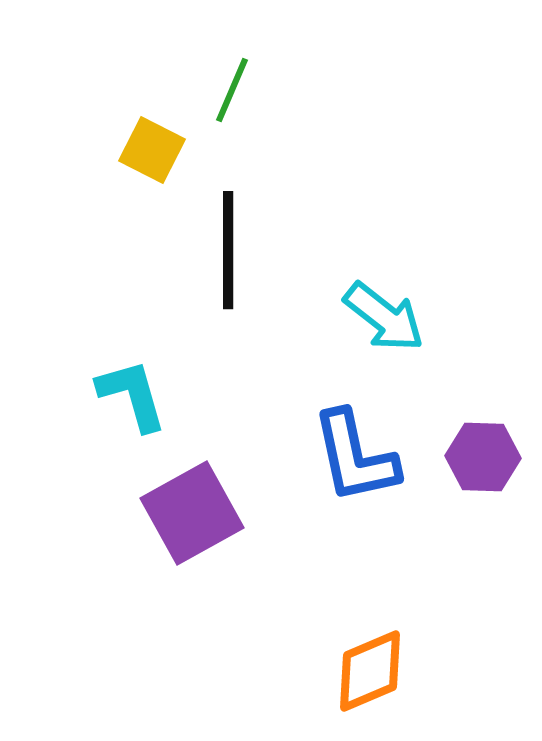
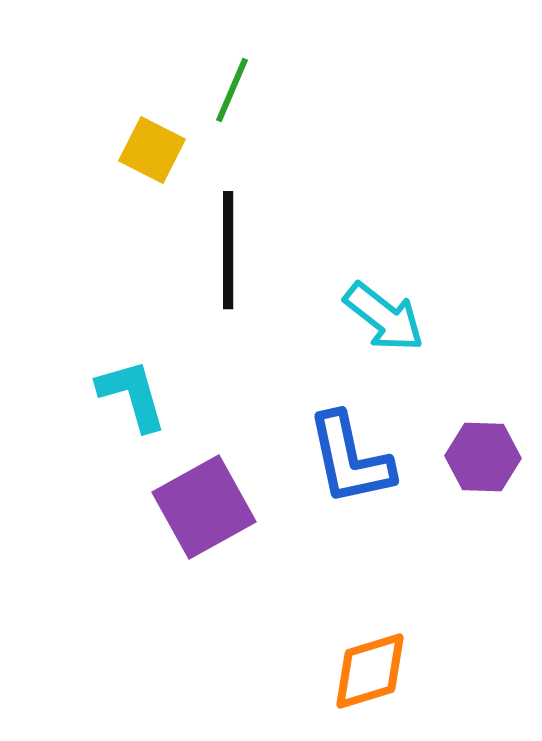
blue L-shape: moved 5 px left, 2 px down
purple square: moved 12 px right, 6 px up
orange diamond: rotated 6 degrees clockwise
